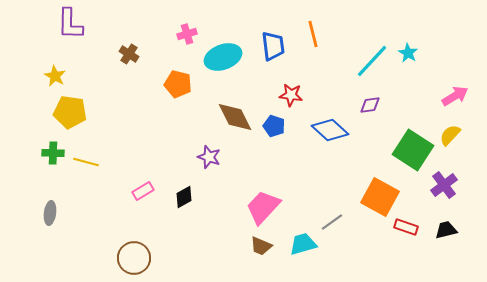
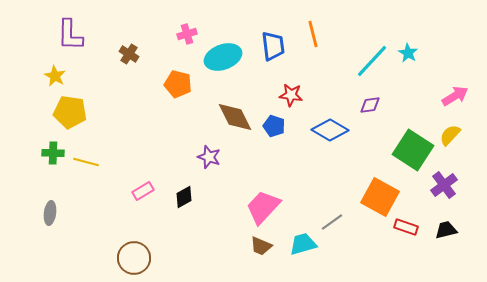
purple L-shape: moved 11 px down
blue diamond: rotated 12 degrees counterclockwise
